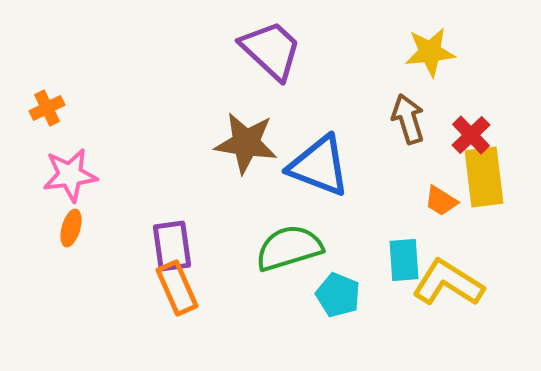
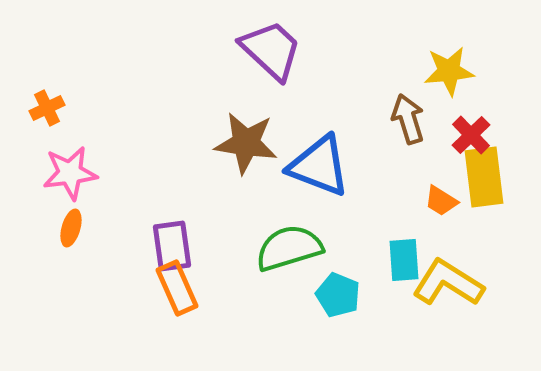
yellow star: moved 19 px right, 19 px down
pink star: moved 2 px up
